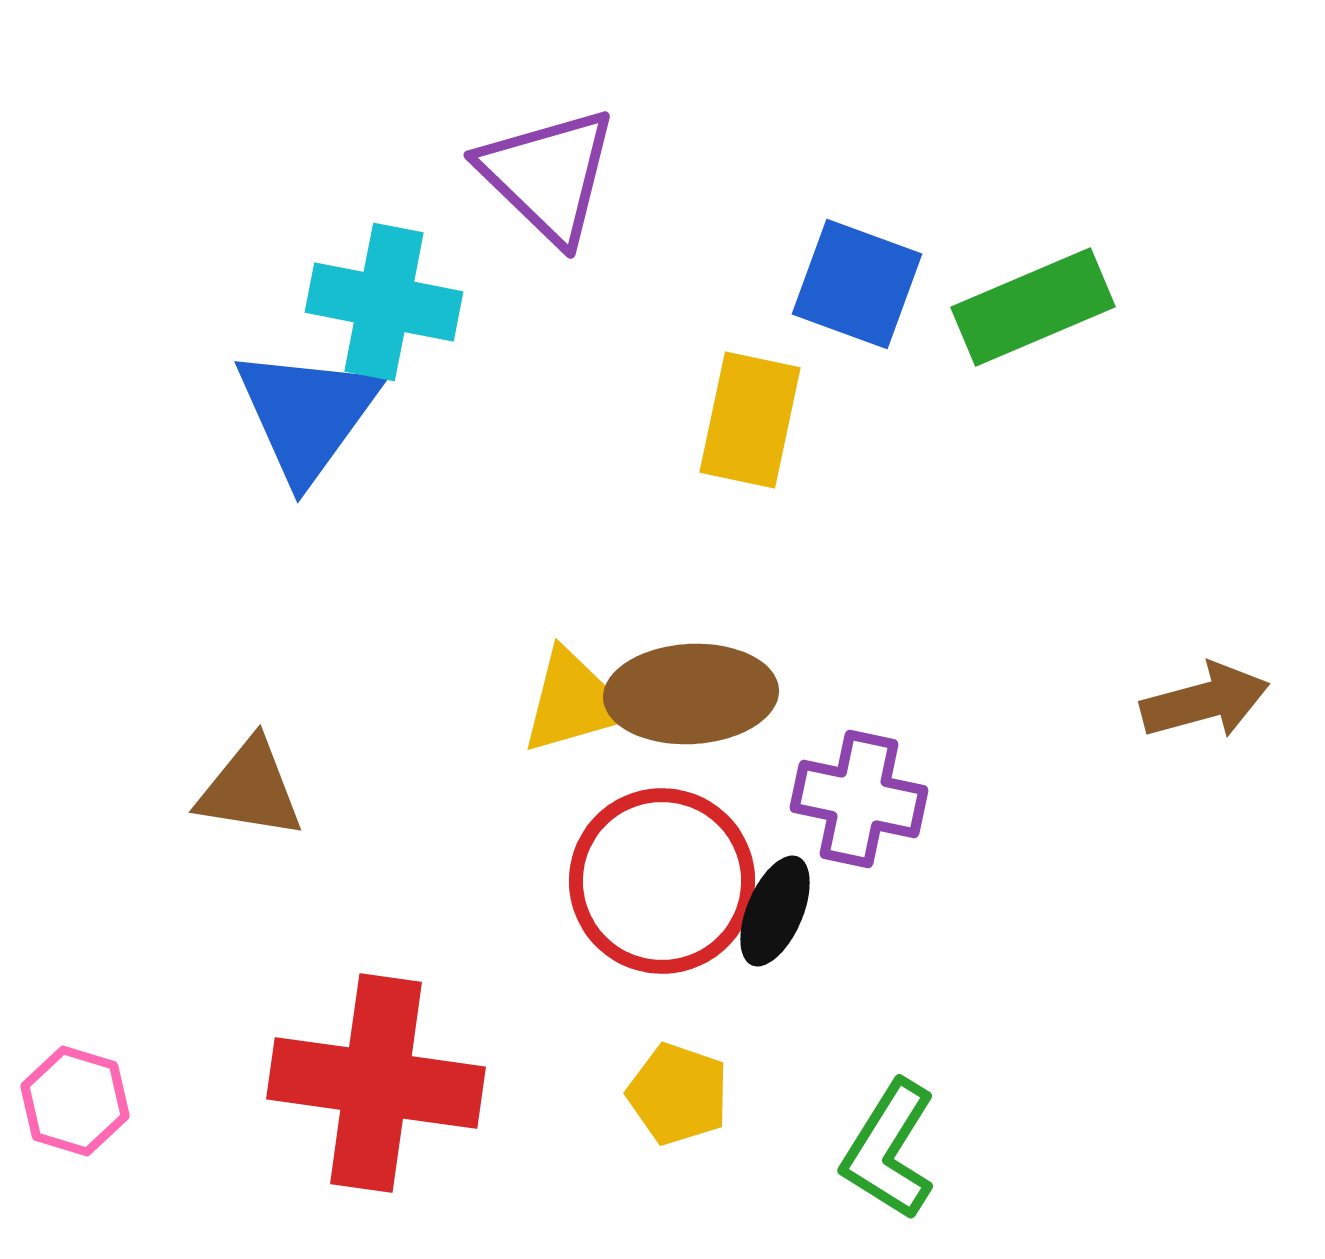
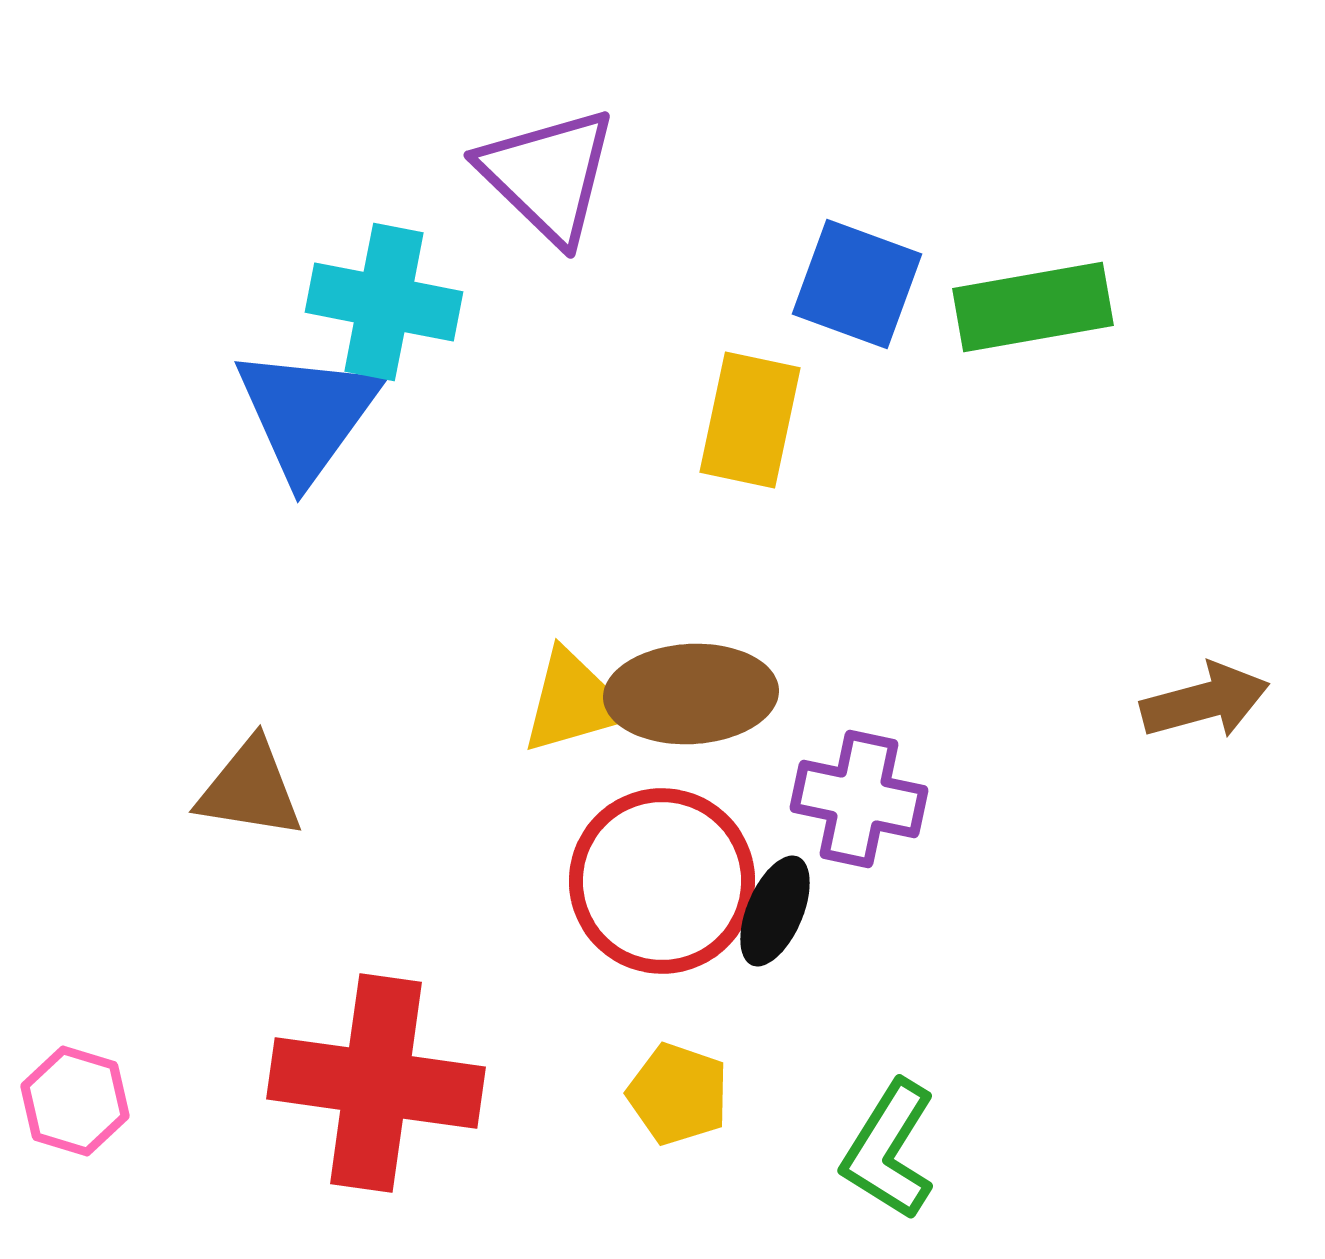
green rectangle: rotated 13 degrees clockwise
